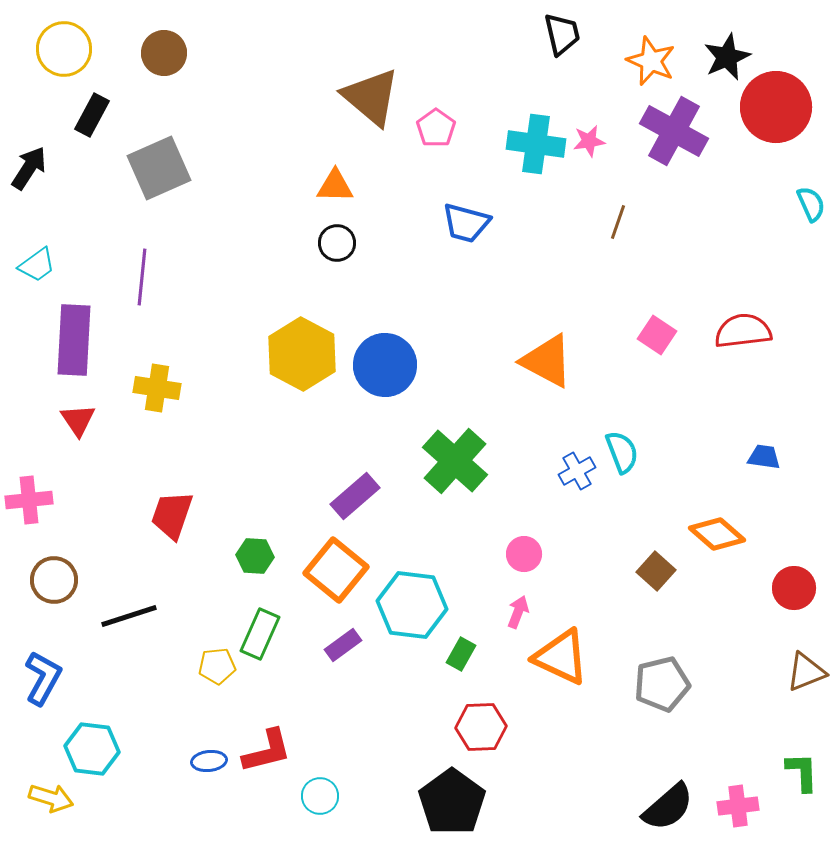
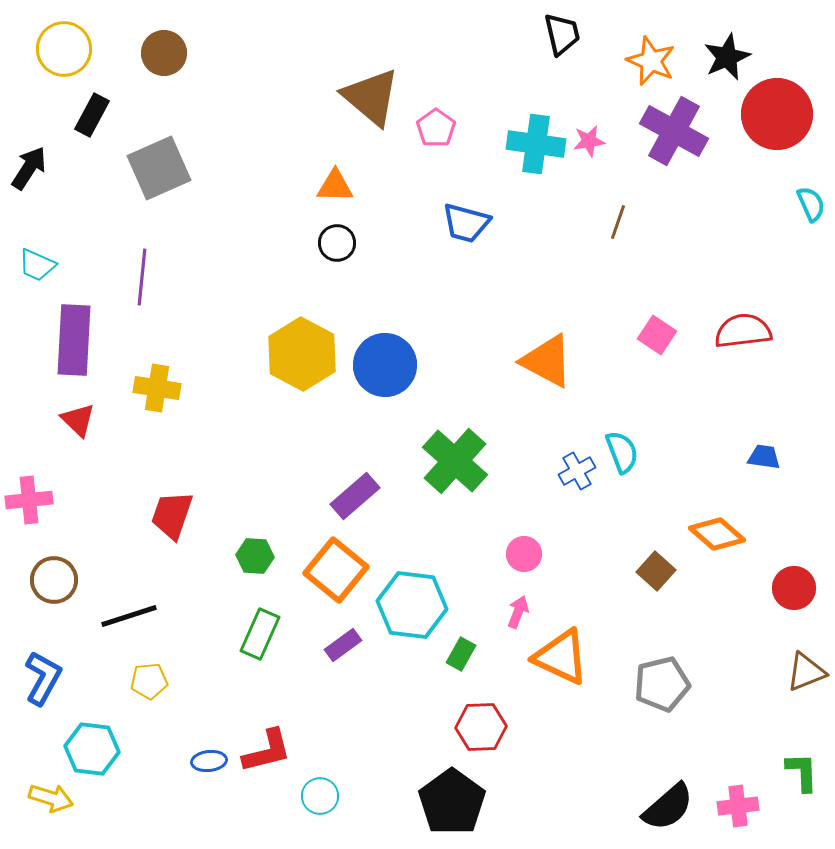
red circle at (776, 107): moved 1 px right, 7 px down
cyan trapezoid at (37, 265): rotated 60 degrees clockwise
red triangle at (78, 420): rotated 12 degrees counterclockwise
yellow pentagon at (217, 666): moved 68 px left, 15 px down
